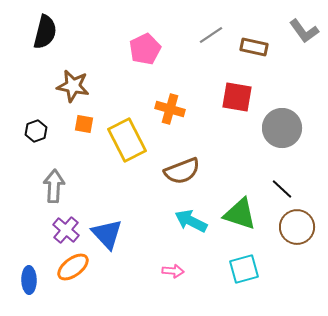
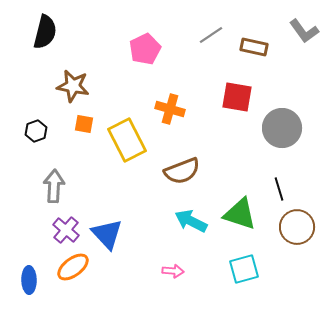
black line: moved 3 px left; rotated 30 degrees clockwise
